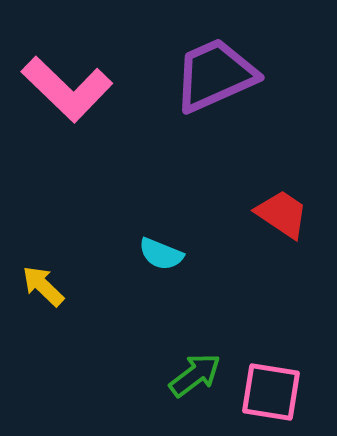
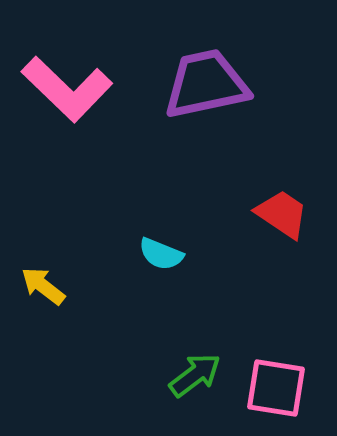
purple trapezoid: moved 9 px left, 9 px down; rotated 12 degrees clockwise
yellow arrow: rotated 6 degrees counterclockwise
pink square: moved 5 px right, 4 px up
